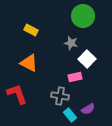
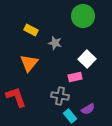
gray star: moved 16 px left
orange triangle: rotated 42 degrees clockwise
red L-shape: moved 1 px left, 3 px down
cyan rectangle: moved 1 px down
